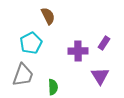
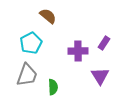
brown semicircle: rotated 24 degrees counterclockwise
gray trapezoid: moved 4 px right
